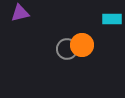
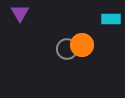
purple triangle: rotated 48 degrees counterclockwise
cyan rectangle: moved 1 px left
